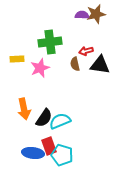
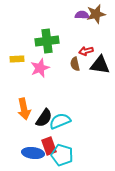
green cross: moved 3 px left, 1 px up
